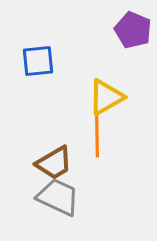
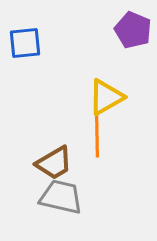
blue square: moved 13 px left, 18 px up
gray trapezoid: moved 3 px right; rotated 12 degrees counterclockwise
